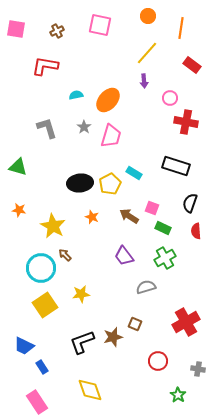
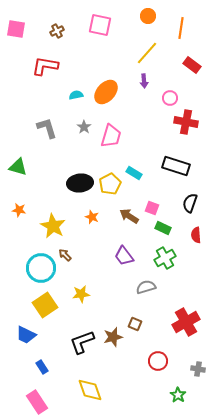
orange ellipse at (108, 100): moved 2 px left, 8 px up
red semicircle at (196, 231): moved 4 px down
blue trapezoid at (24, 346): moved 2 px right, 11 px up
